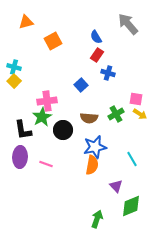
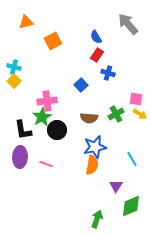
black circle: moved 6 px left
purple triangle: rotated 16 degrees clockwise
